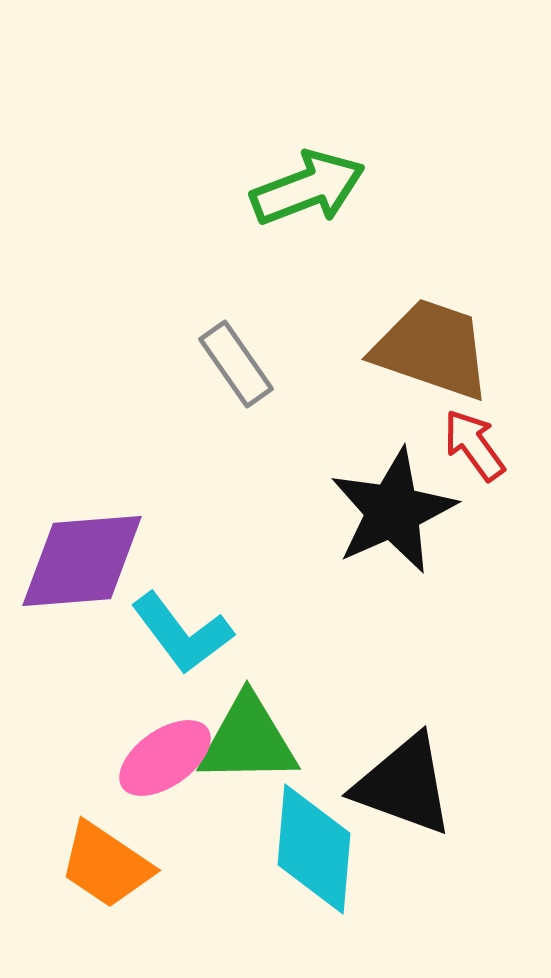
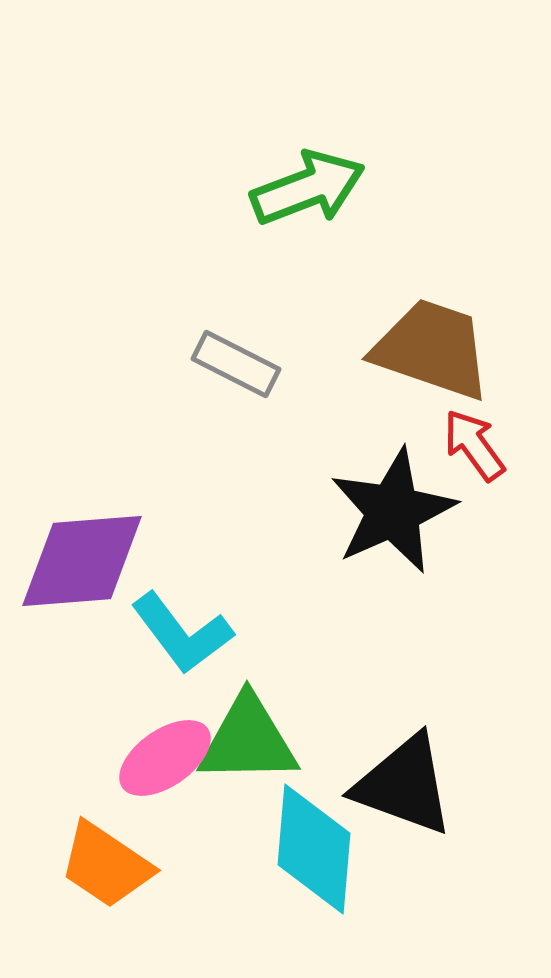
gray rectangle: rotated 28 degrees counterclockwise
